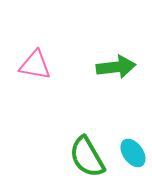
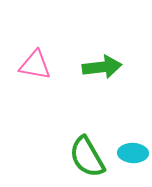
green arrow: moved 14 px left
cyan ellipse: rotated 52 degrees counterclockwise
